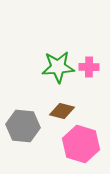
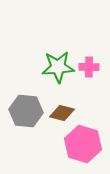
brown diamond: moved 2 px down
gray hexagon: moved 3 px right, 15 px up
pink hexagon: moved 2 px right
